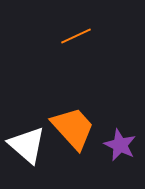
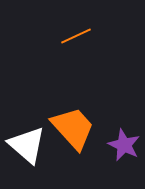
purple star: moved 4 px right
